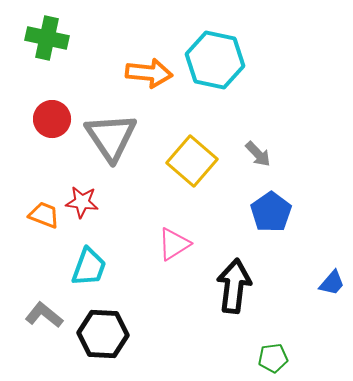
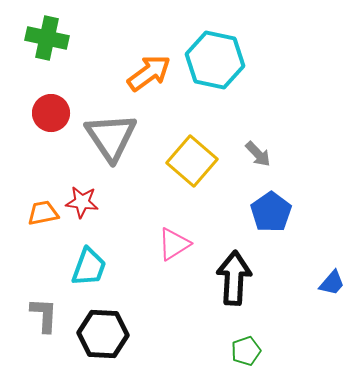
orange arrow: rotated 42 degrees counterclockwise
red circle: moved 1 px left, 6 px up
orange trapezoid: moved 1 px left, 2 px up; rotated 32 degrees counterclockwise
black arrow: moved 8 px up; rotated 4 degrees counterclockwise
gray L-shape: rotated 54 degrees clockwise
green pentagon: moved 27 px left, 7 px up; rotated 12 degrees counterclockwise
